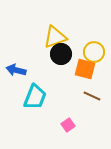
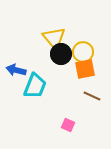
yellow triangle: moved 1 px left, 1 px down; rotated 50 degrees counterclockwise
yellow circle: moved 11 px left
orange square: rotated 25 degrees counterclockwise
cyan trapezoid: moved 11 px up
pink square: rotated 32 degrees counterclockwise
